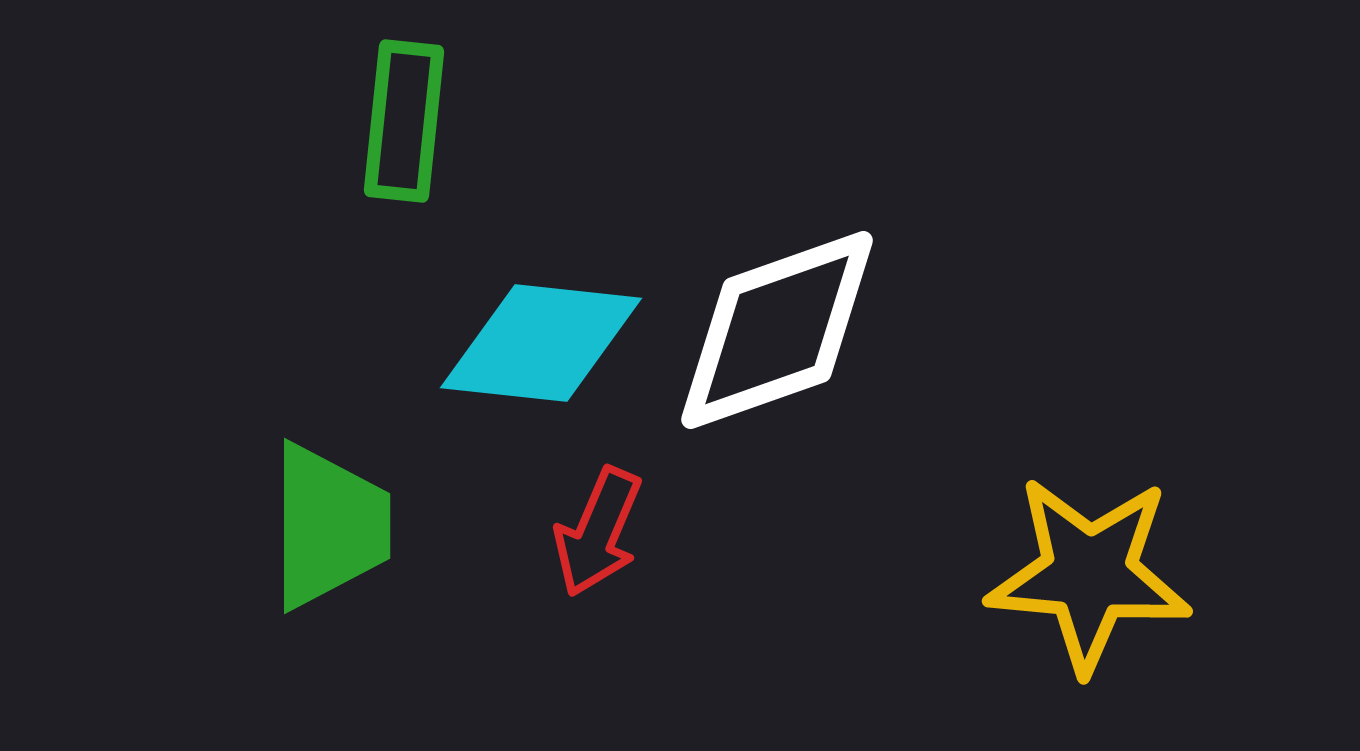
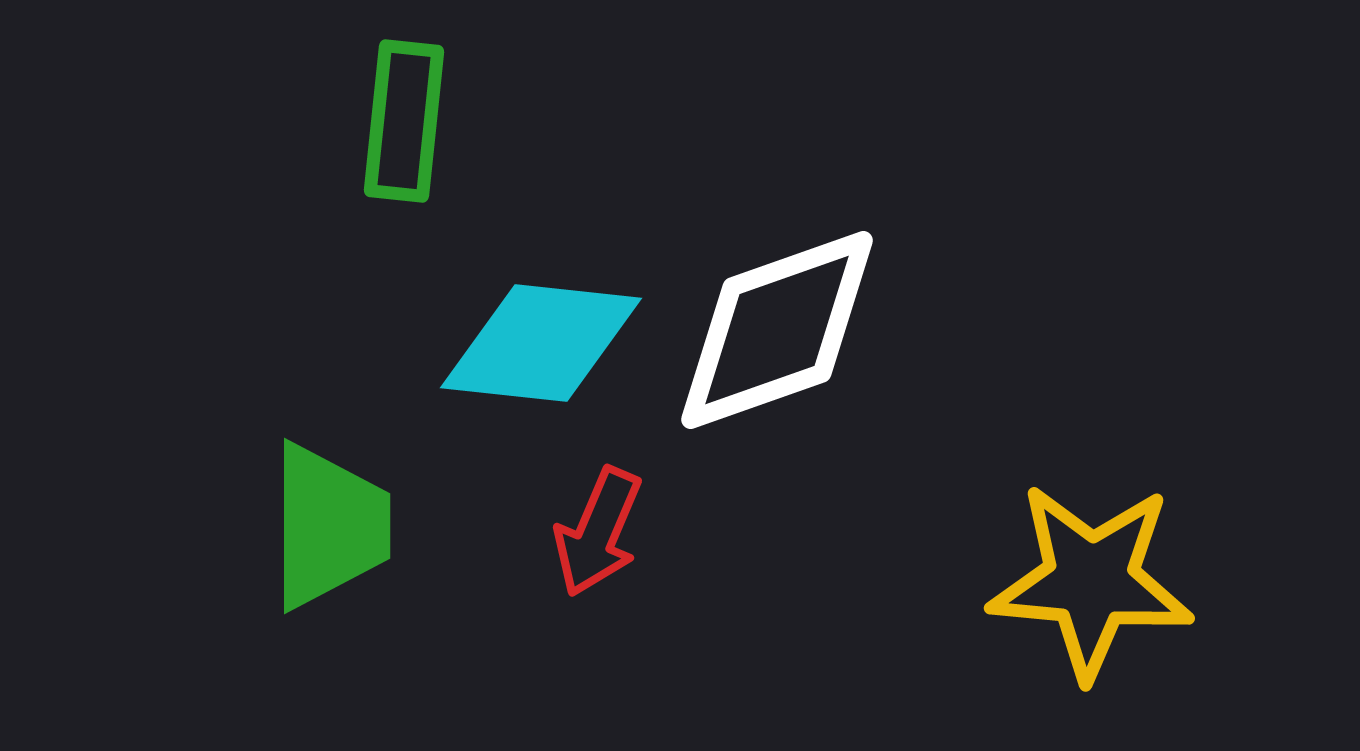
yellow star: moved 2 px right, 7 px down
